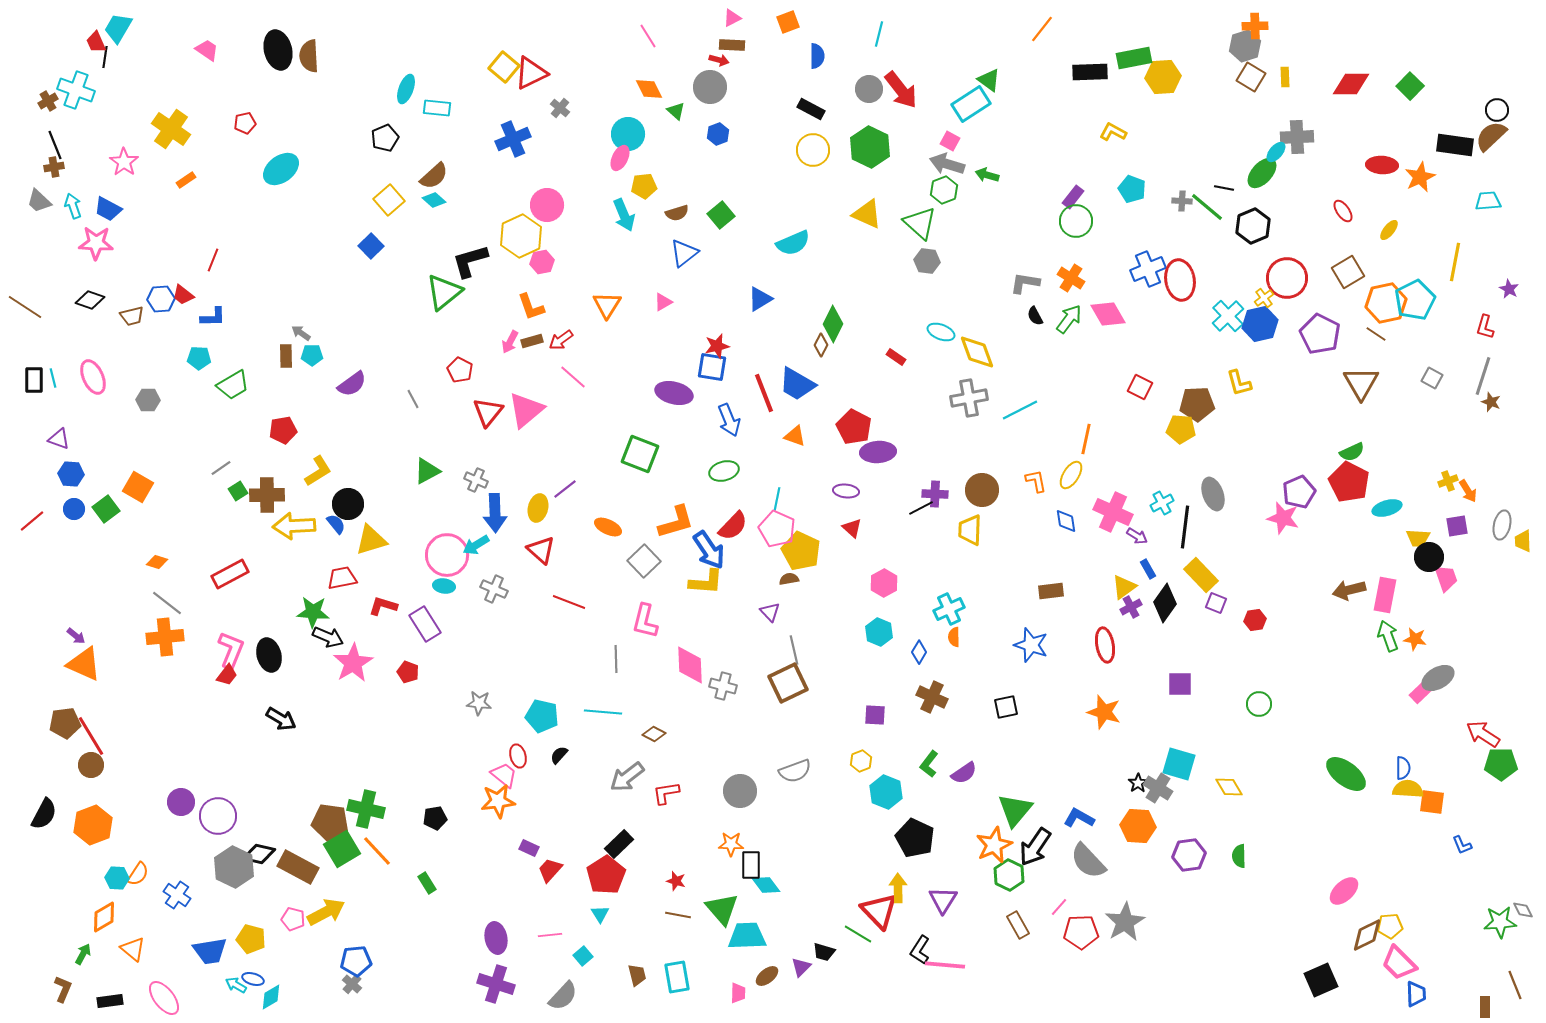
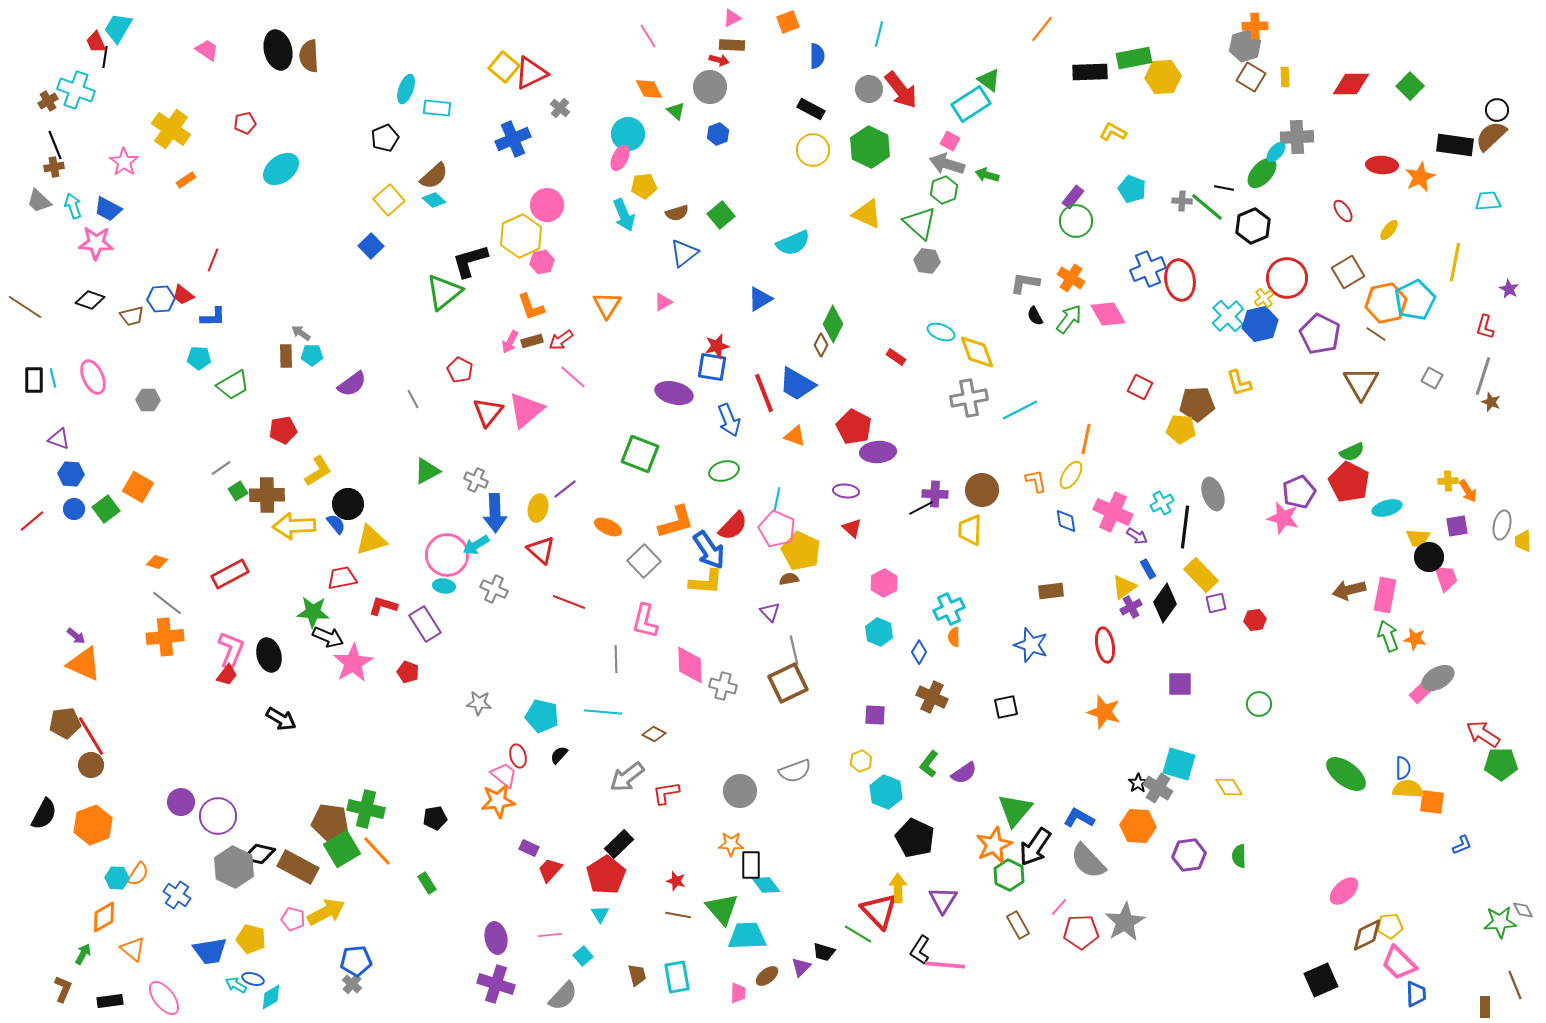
yellow cross at (1448, 481): rotated 18 degrees clockwise
purple square at (1216, 603): rotated 35 degrees counterclockwise
blue L-shape at (1462, 845): rotated 90 degrees counterclockwise
